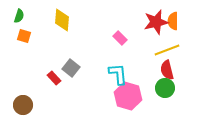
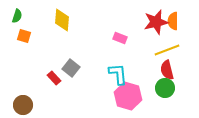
green semicircle: moved 2 px left
pink rectangle: rotated 24 degrees counterclockwise
